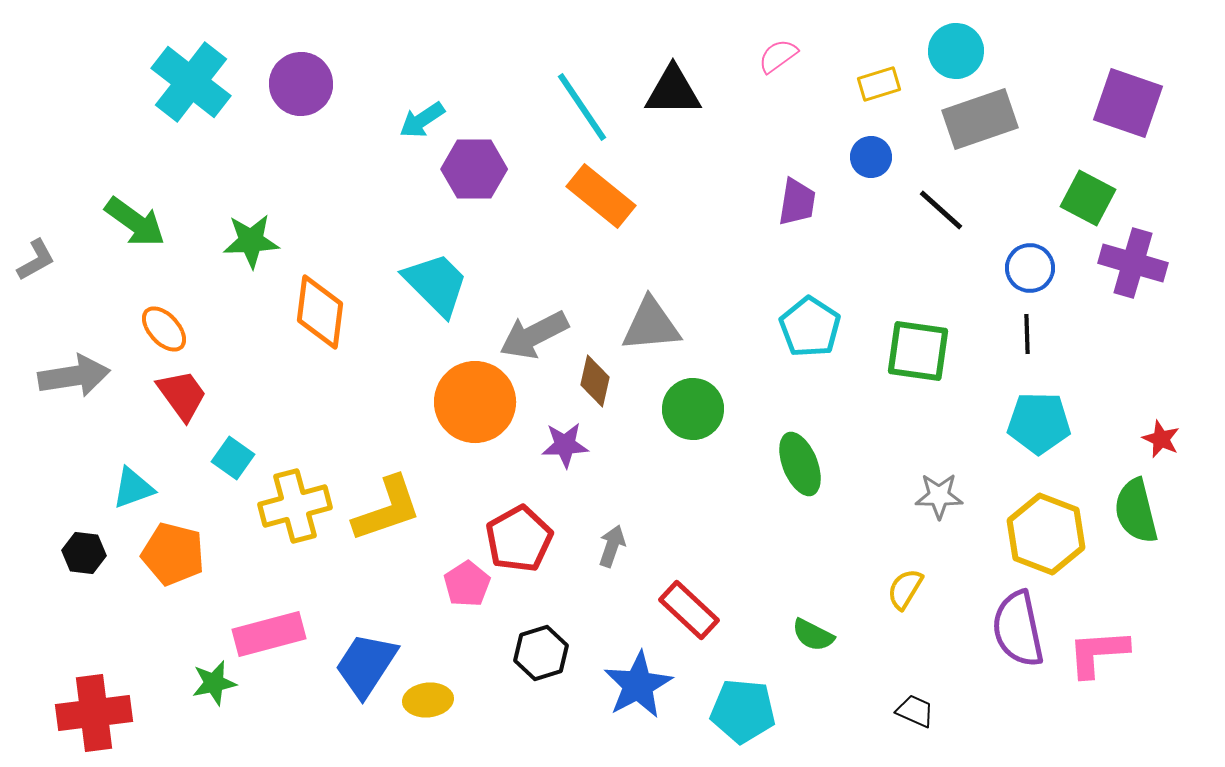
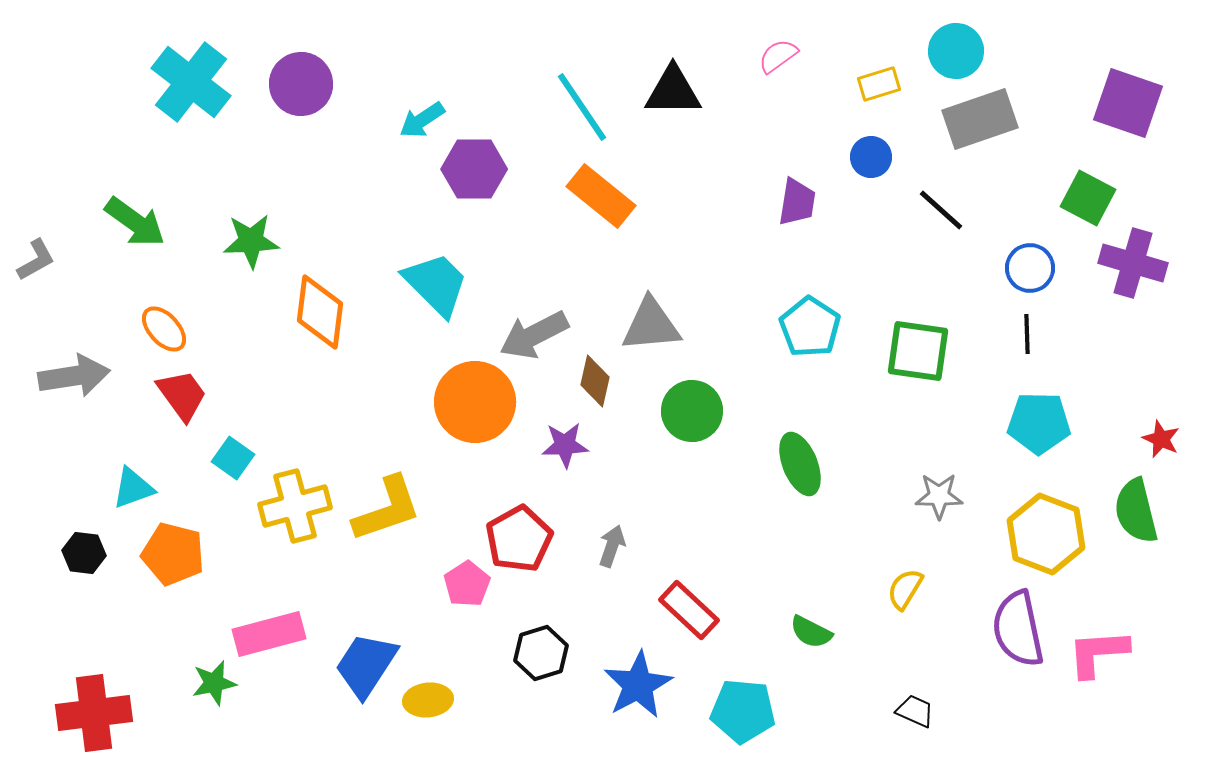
green circle at (693, 409): moved 1 px left, 2 px down
green semicircle at (813, 635): moved 2 px left, 3 px up
